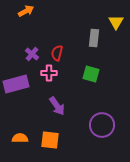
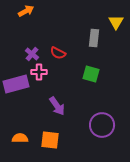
red semicircle: moved 1 px right; rotated 77 degrees counterclockwise
pink cross: moved 10 px left, 1 px up
